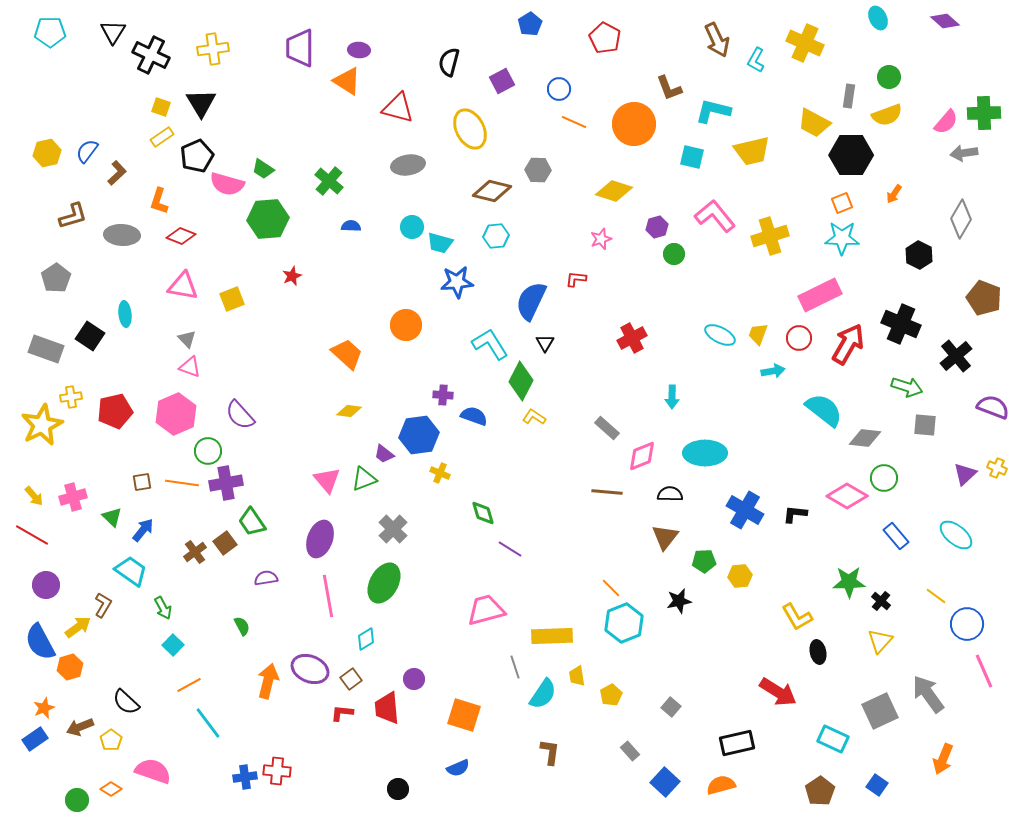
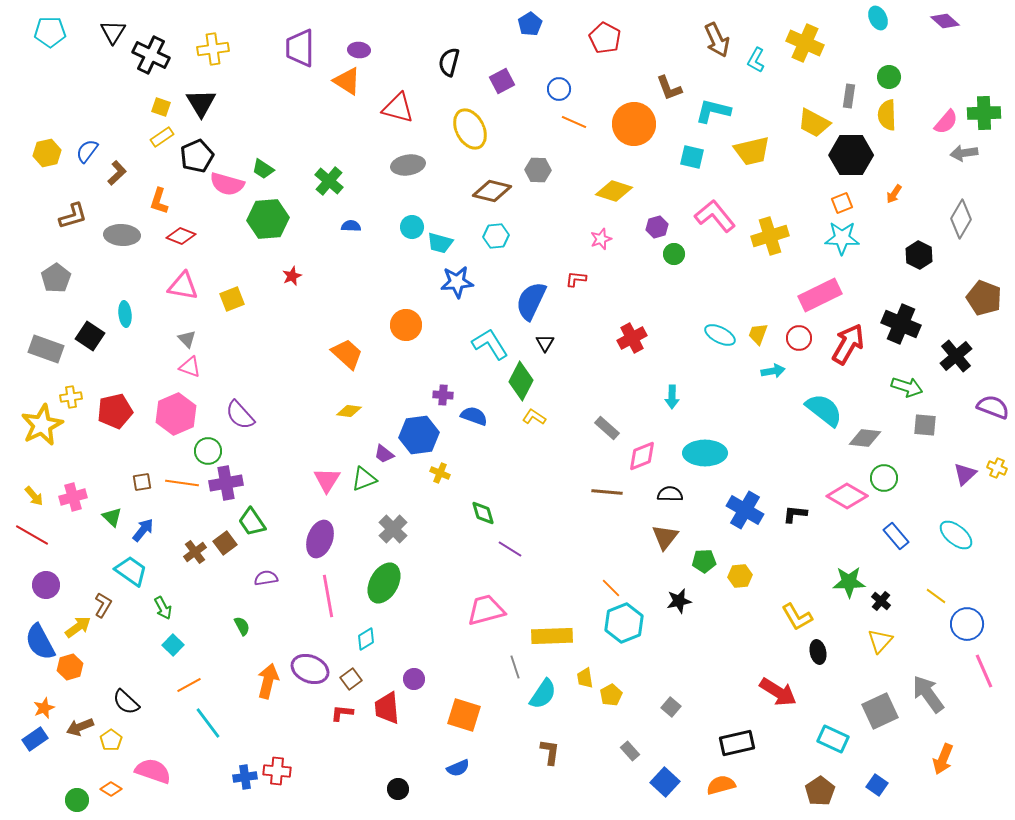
yellow semicircle at (887, 115): rotated 108 degrees clockwise
pink triangle at (327, 480): rotated 12 degrees clockwise
yellow trapezoid at (577, 676): moved 8 px right, 2 px down
